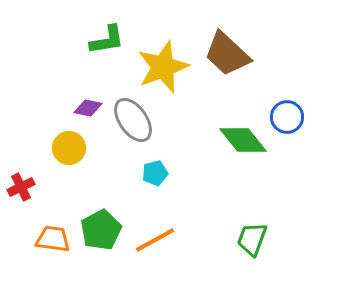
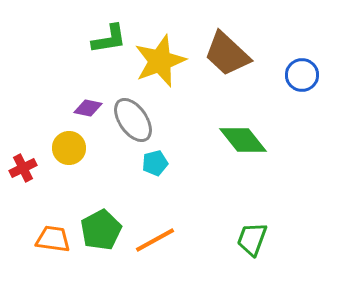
green L-shape: moved 2 px right, 1 px up
yellow star: moved 3 px left, 6 px up
blue circle: moved 15 px right, 42 px up
cyan pentagon: moved 10 px up
red cross: moved 2 px right, 19 px up
